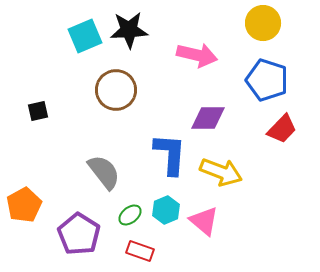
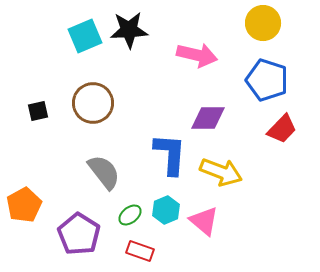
brown circle: moved 23 px left, 13 px down
